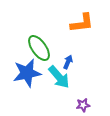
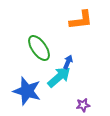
orange L-shape: moved 1 px left, 3 px up
blue star: moved 18 px down; rotated 28 degrees clockwise
cyan arrow: rotated 90 degrees counterclockwise
